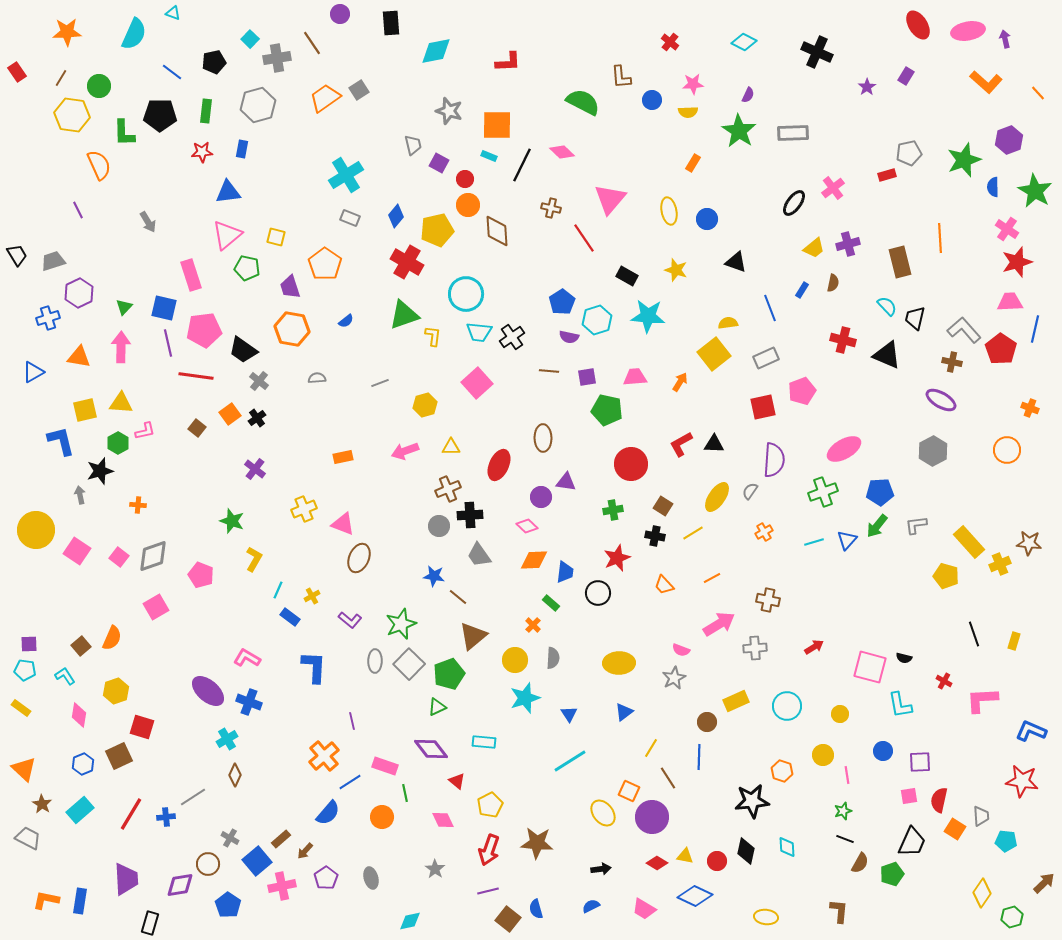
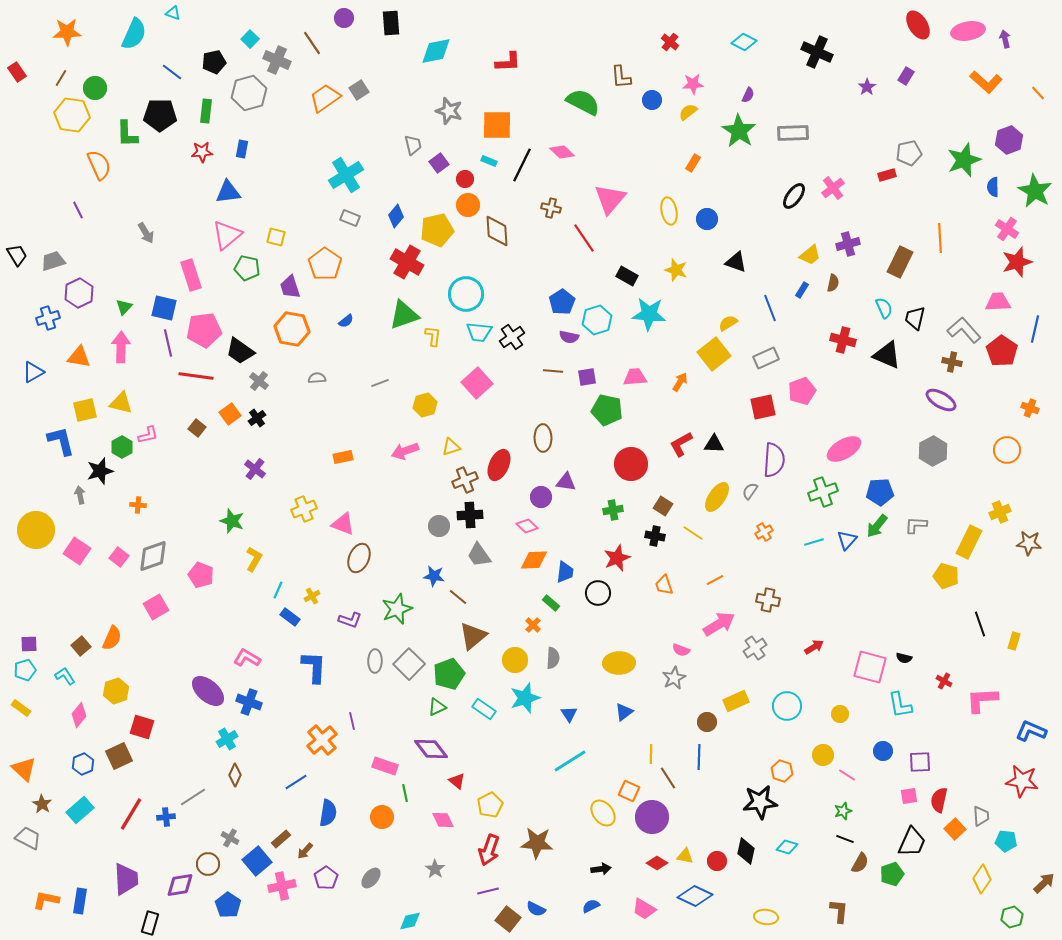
purple circle at (340, 14): moved 4 px right, 4 px down
gray cross at (277, 58): moved 2 px down; rotated 32 degrees clockwise
green circle at (99, 86): moved 4 px left, 2 px down
gray hexagon at (258, 105): moved 9 px left, 12 px up
yellow semicircle at (688, 112): rotated 144 degrees clockwise
green L-shape at (124, 133): moved 3 px right, 1 px down
cyan rectangle at (489, 156): moved 5 px down
purple square at (439, 163): rotated 24 degrees clockwise
black ellipse at (794, 203): moved 7 px up
gray arrow at (148, 222): moved 2 px left, 11 px down
yellow trapezoid at (814, 248): moved 4 px left, 7 px down
brown rectangle at (900, 262): rotated 40 degrees clockwise
pink trapezoid at (1010, 302): moved 12 px left
cyan semicircle at (887, 306): moved 3 px left, 2 px down; rotated 20 degrees clockwise
cyan star at (648, 316): moved 1 px right, 2 px up
yellow semicircle at (728, 323): rotated 24 degrees counterclockwise
red pentagon at (1001, 349): moved 1 px right, 2 px down
black trapezoid at (243, 350): moved 3 px left, 1 px down
brown line at (549, 371): moved 4 px right
yellow triangle at (121, 403): rotated 10 degrees clockwise
pink L-shape at (145, 431): moved 3 px right, 4 px down
green hexagon at (118, 443): moved 4 px right, 4 px down
yellow triangle at (451, 447): rotated 18 degrees counterclockwise
brown cross at (448, 489): moved 17 px right, 9 px up
gray L-shape at (916, 525): rotated 10 degrees clockwise
yellow line at (693, 533): rotated 65 degrees clockwise
yellow rectangle at (969, 542): rotated 68 degrees clockwise
yellow cross at (1000, 564): moved 52 px up
orange line at (712, 578): moved 3 px right, 2 px down
orange trapezoid at (664, 585): rotated 25 degrees clockwise
purple L-shape at (350, 620): rotated 20 degrees counterclockwise
green star at (401, 624): moved 4 px left, 15 px up
black line at (974, 634): moved 6 px right, 10 px up
gray cross at (755, 648): rotated 30 degrees counterclockwise
cyan pentagon at (25, 670): rotated 25 degrees counterclockwise
pink diamond at (79, 715): rotated 30 degrees clockwise
cyan rectangle at (484, 742): moved 33 px up; rotated 30 degrees clockwise
yellow line at (651, 748): moved 6 px down; rotated 30 degrees counterclockwise
orange cross at (324, 756): moved 2 px left, 16 px up
pink line at (847, 775): rotated 48 degrees counterclockwise
blue line at (350, 782): moved 54 px left
black star at (752, 801): moved 8 px right, 1 px down
blue semicircle at (328, 813): rotated 32 degrees counterclockwise
orange square at (955, 829): rotated 15 degrees clockwise
cyan diamond at (787, 847): rotated 70 degrees counterclockwise
gray ellipse at (371, 878): rotated 55 degrees clockwise
yellow diamond at (982, 893): moved 14 px up
blue semicircle at (536, 909): rotated 48 degrees counterclockwise
